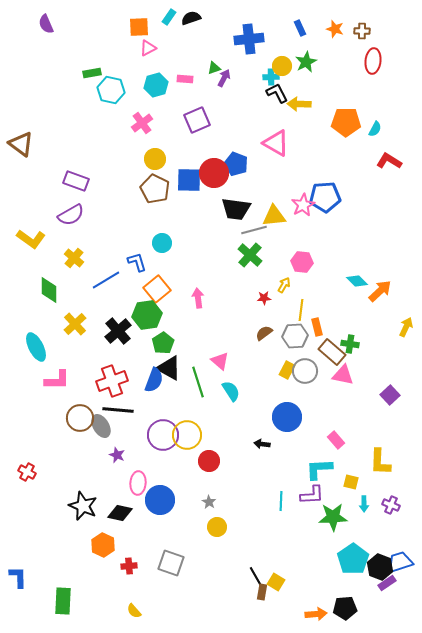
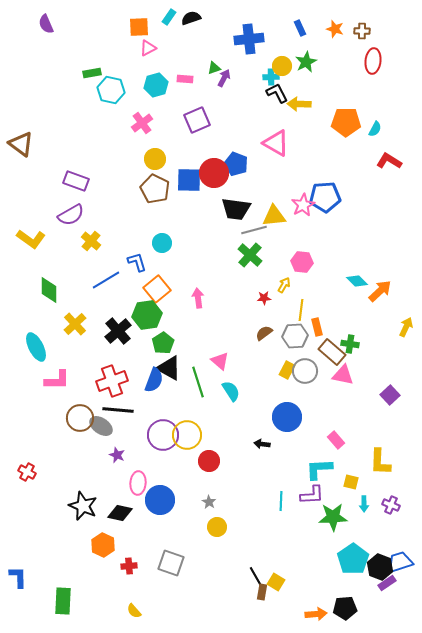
yellow cross at (74, 258): moved 17 px right, 17 px up
gray ellipse at (101, 426): rotated 25 degrees counterclockwise
